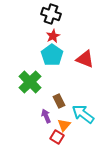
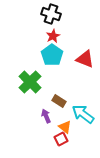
brown rectangle: rotated 32 degrees counterclockwise
orange triangle: moved 1 px right, 2 px down; rotated 32 degrees counterclockwise
red square: moved 4 px right, 2 px down; rotated 32 degrees clockwise
